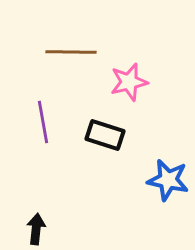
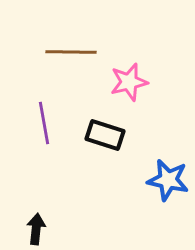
purple line: moved 1 px right, 1 px down
